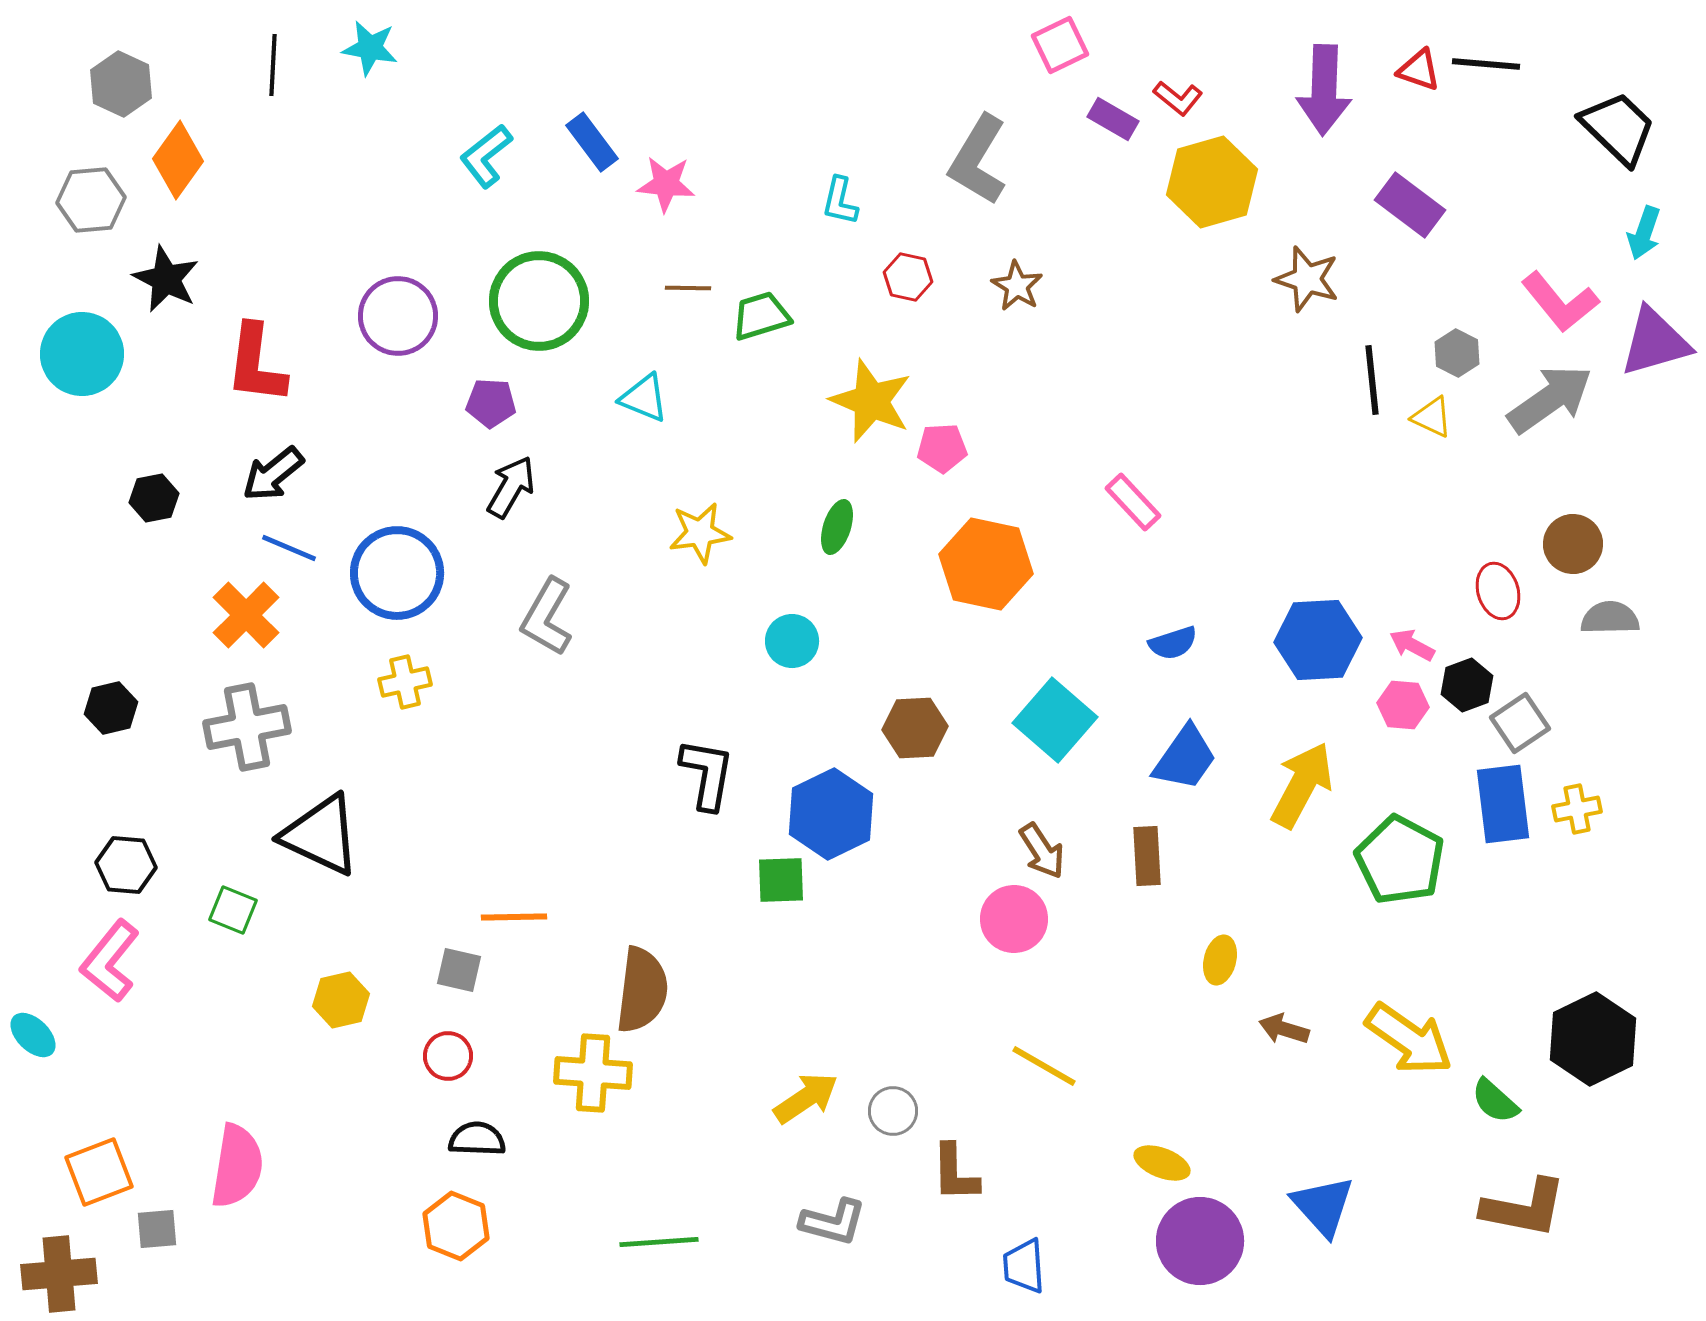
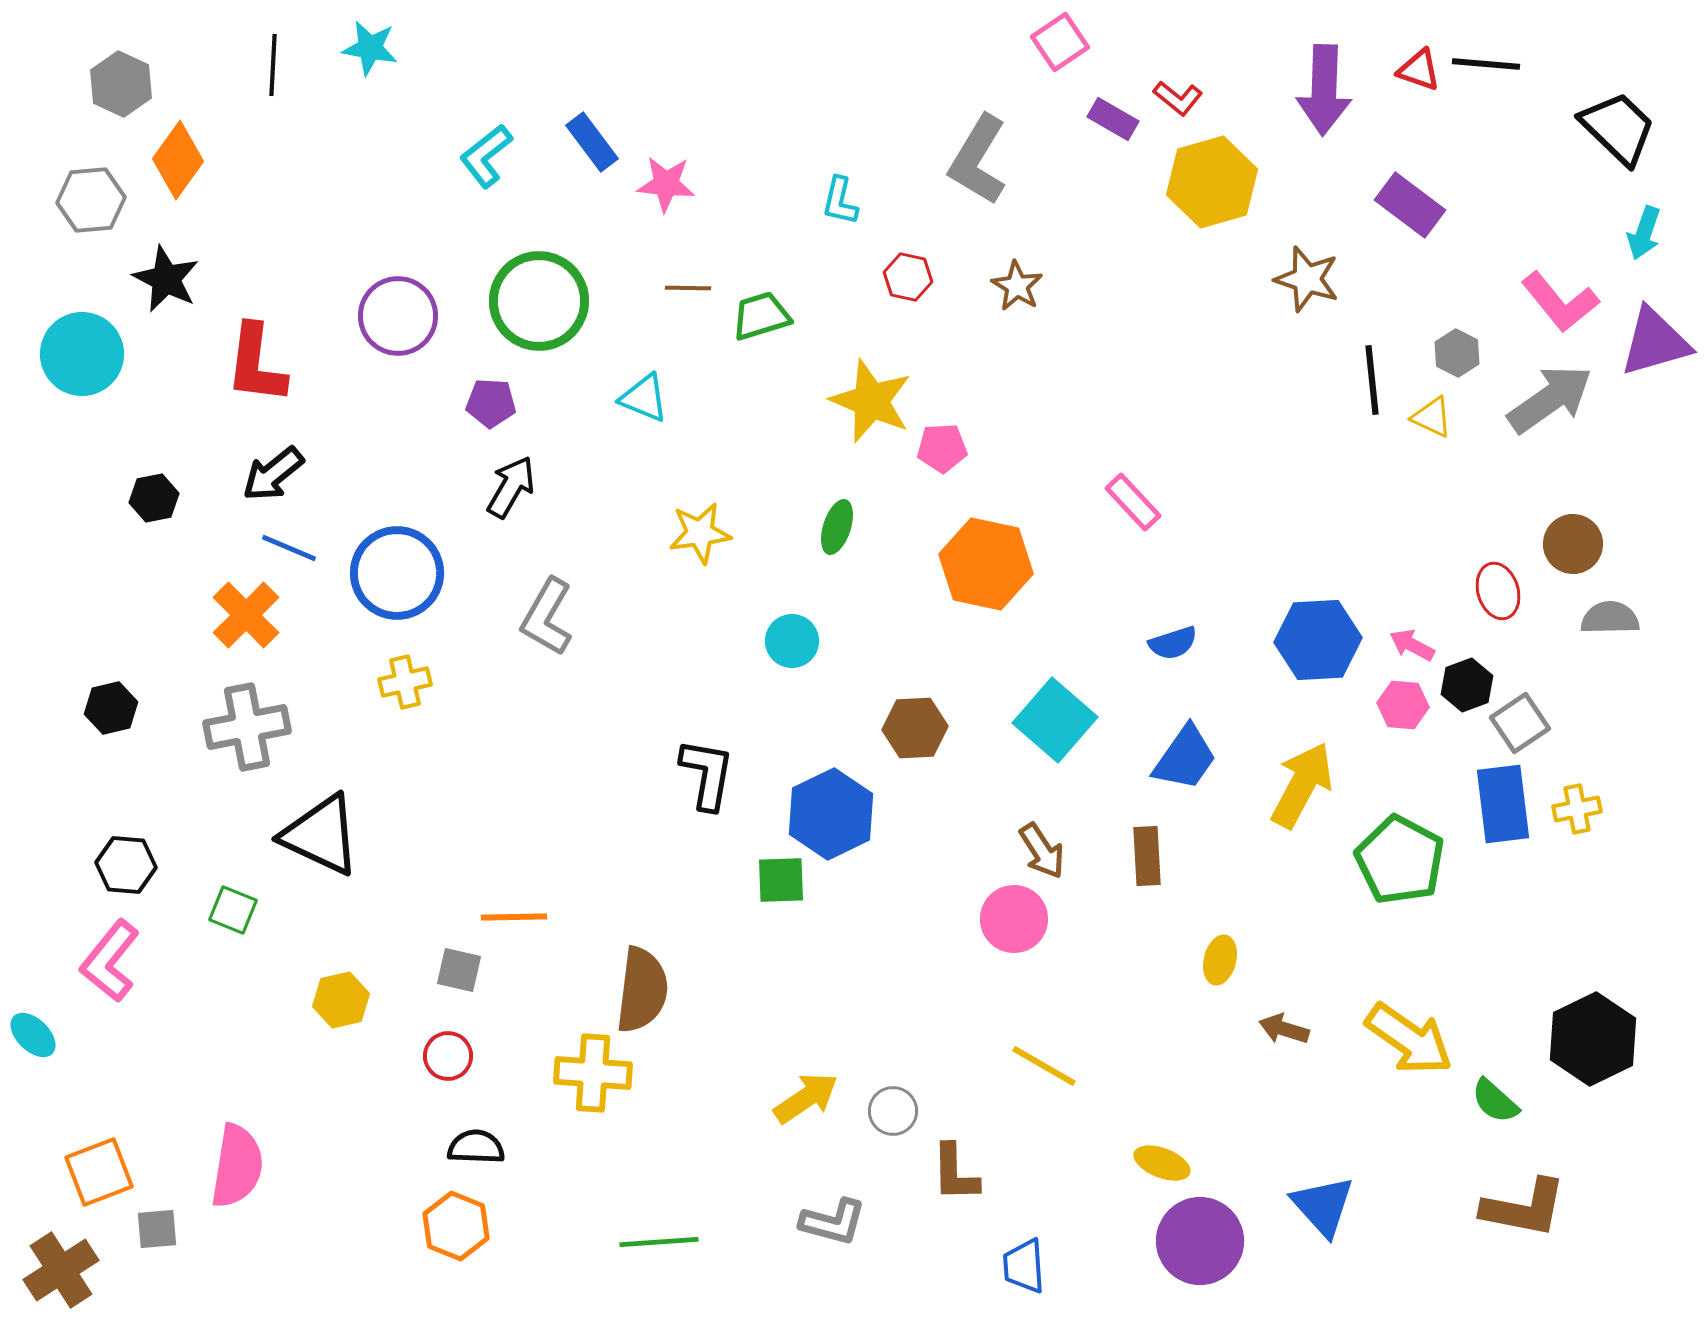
pink square at (1060, 45): moved 3 px up; rotated 8 degrees counterclockwise
black semicircle at (477, 1139): moved 1 px left, 8 px down
brown cross at (59, 1274): moved 2 px right, 4 px up; rotated 28 degrees counterclockwise
